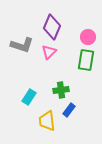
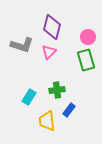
purple diamond: rotated 10 degrees counterclockwise
green rectangle: rotated 25 degrees counterclockwise
green cross: moved 4 px left
